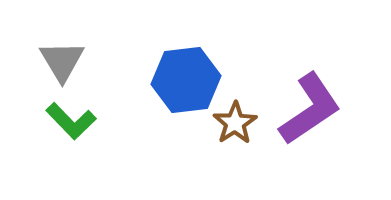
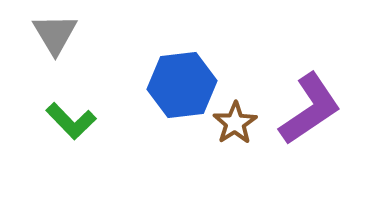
gray triangle: moved 7 px left, 27 px up
blue hexagon: moved 4 px left, 5 px down
